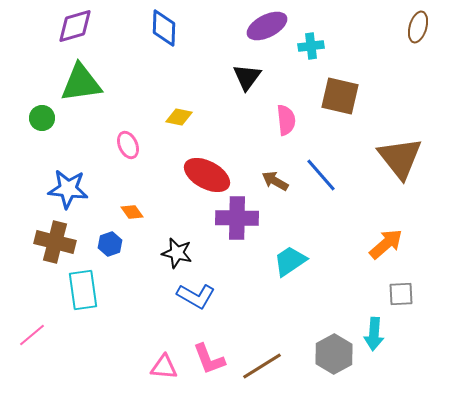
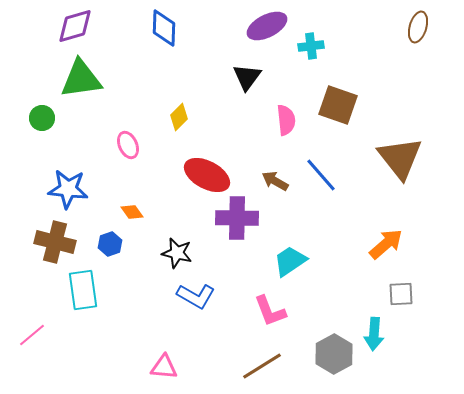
green triangle: moved 4 px up
brown square: moved 2 px left, 9 px down; rotated 6 degrees clockwise
yellow diamond: rotated 56 degrees counterclockwise
pink L-shape: moved 61 px right, 48 px up
